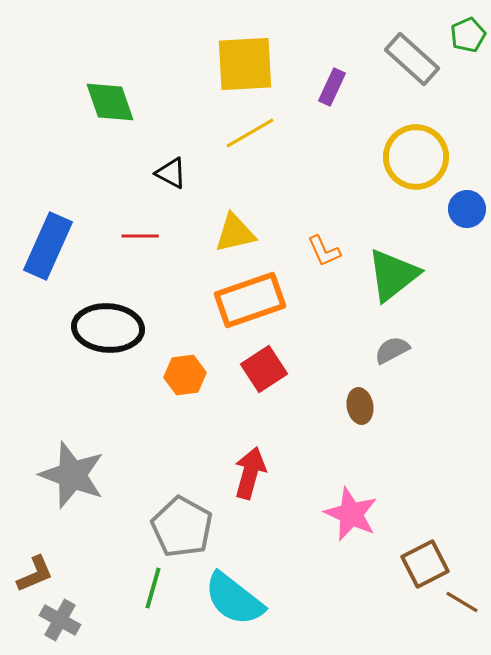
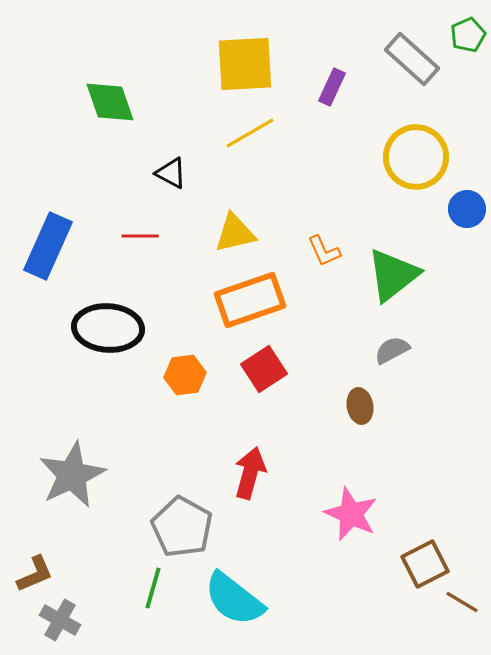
gray star: rotated 26 degrees clockwise
